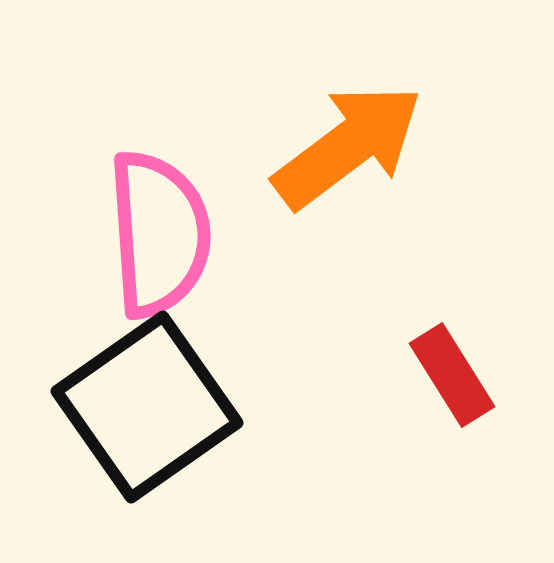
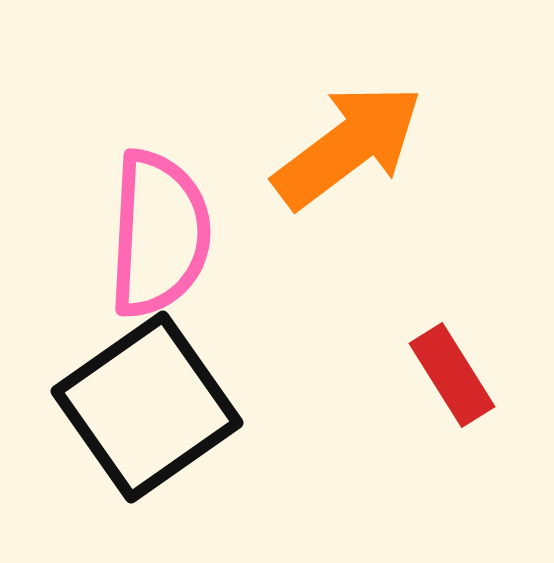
pink semicircle: rotated 7 degrees clockwise
